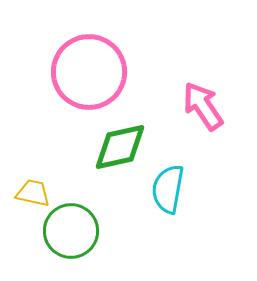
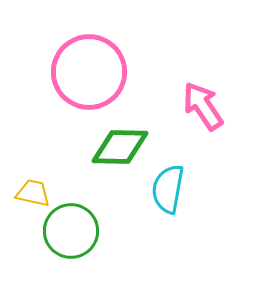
green diamond: rotated 14 degrees clockwise
